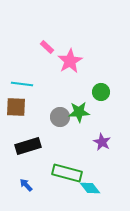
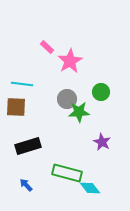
gray circle: moved 7 px right, 18 px up
